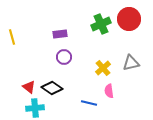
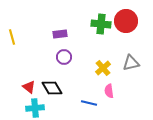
red circle: moved 3 px left, 2 px down
green cross: rotated 30 degrees clockwise
black diamond: rotated 25 degrees clockwise
